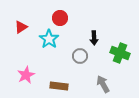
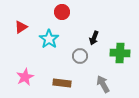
red circle: moved 2 px right, 6 px up
black arrow: rotated 24 degrees clockwise
green cross: rotated 18 degrees counterclockwise
pink star: moved 1 px left, 2 px down
brown rectangle: moved 3 px right, 3 px up
